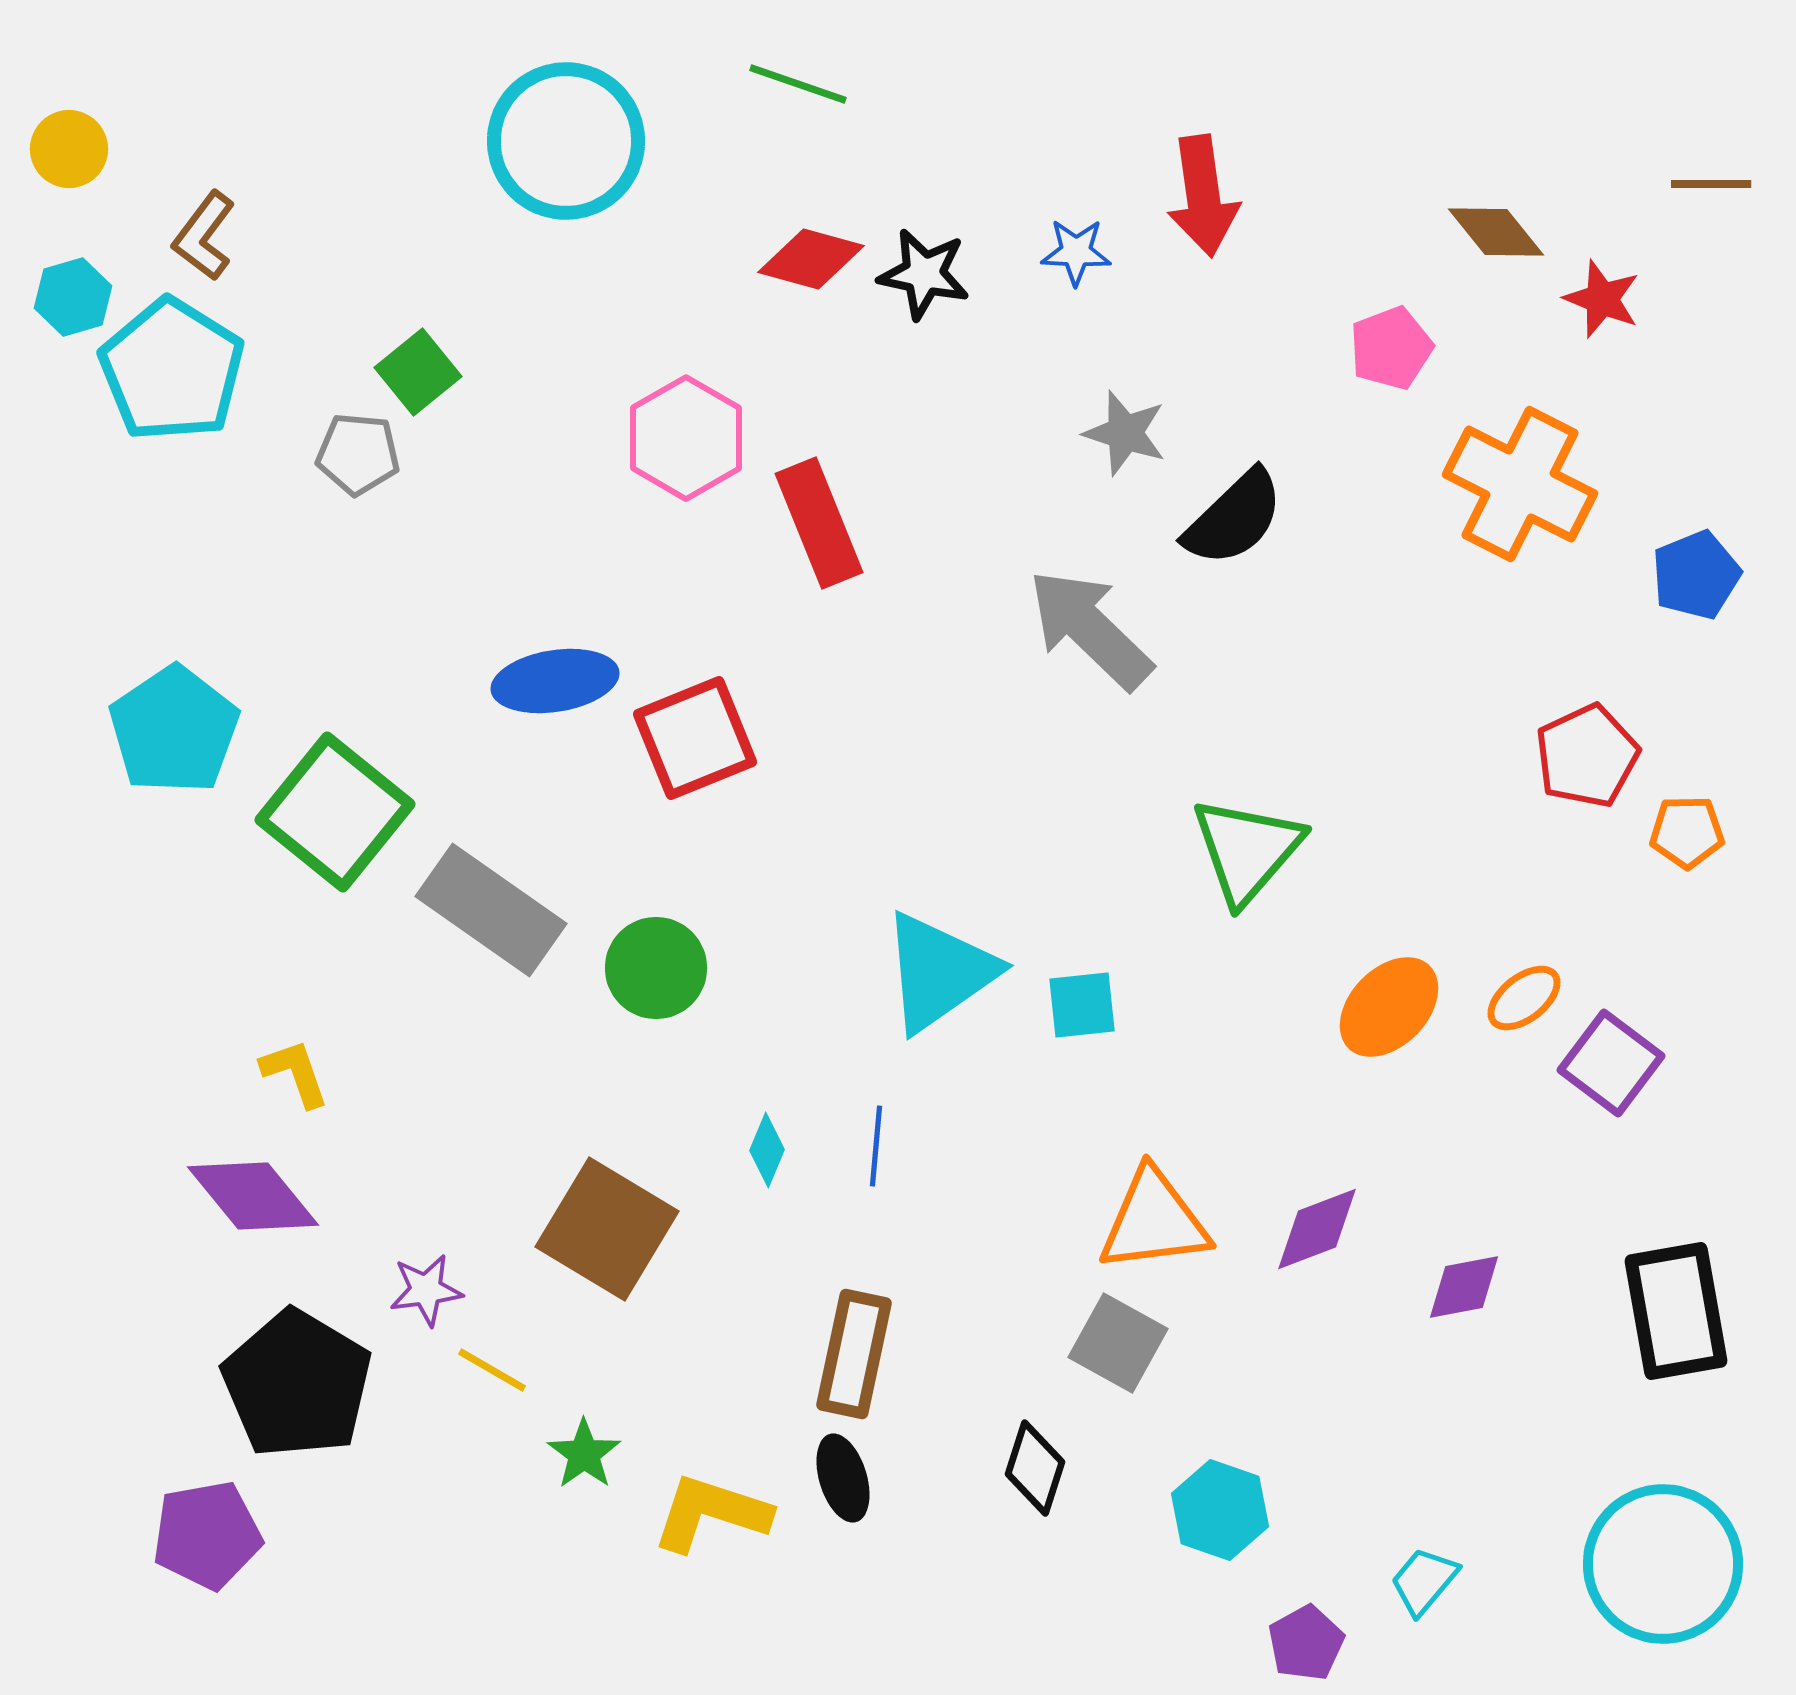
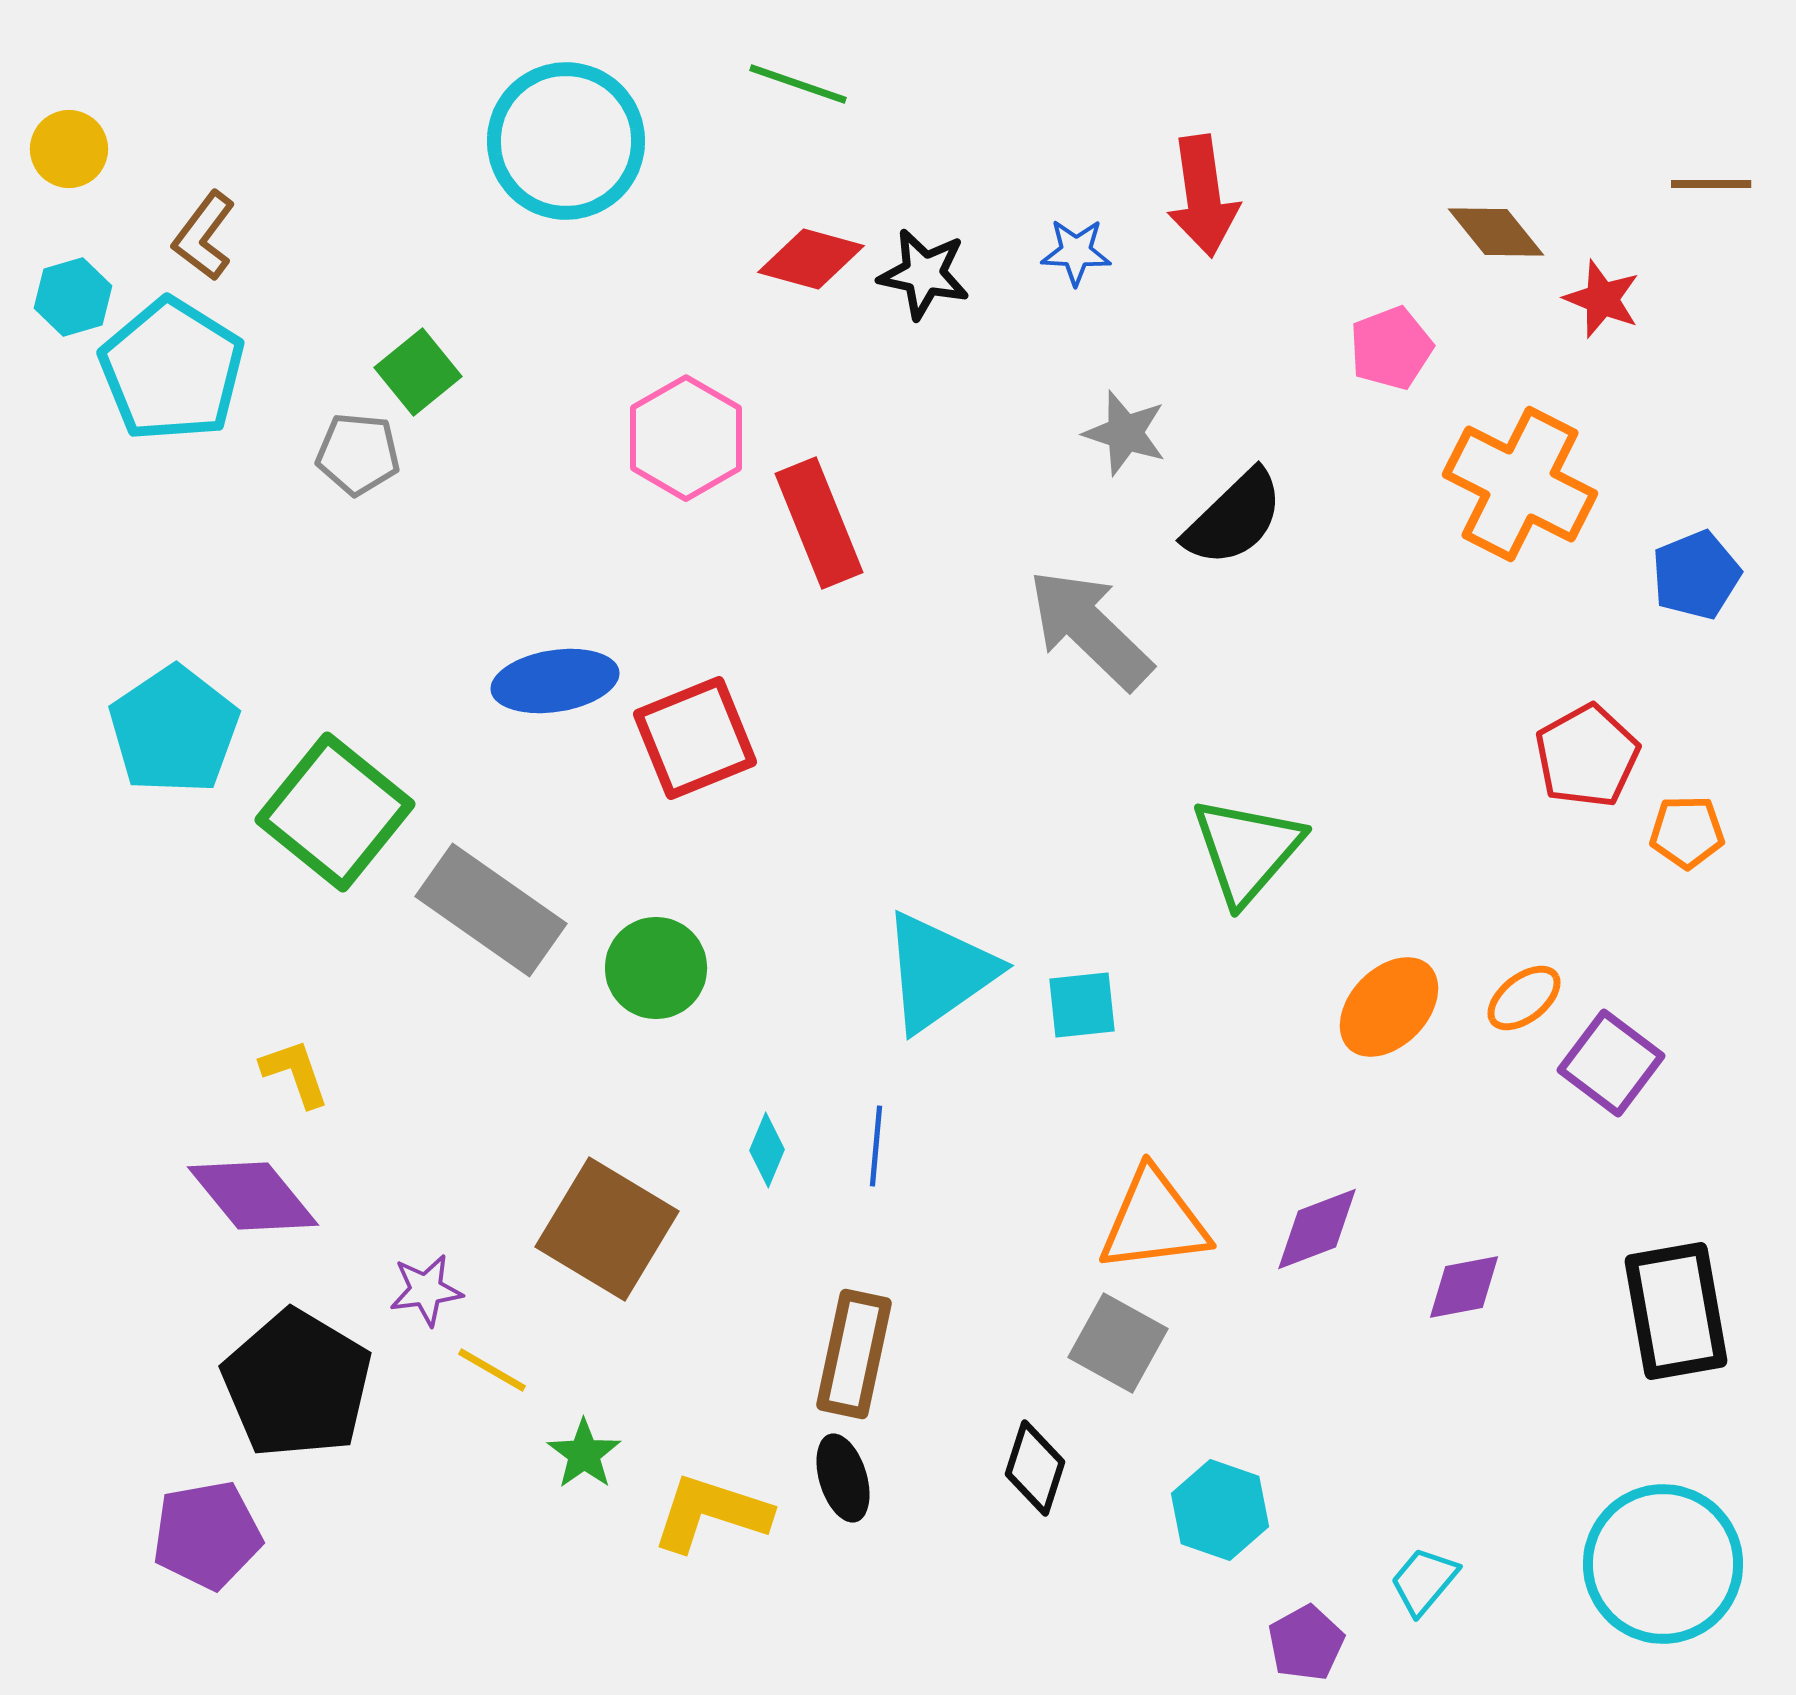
red pentagon at (1587, 756): rotated 4 degrees counterclockwise
